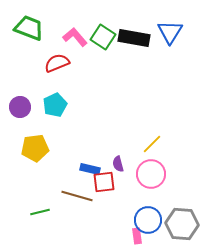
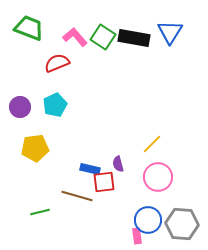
pink circle: moved 7 px right, 3 px down
